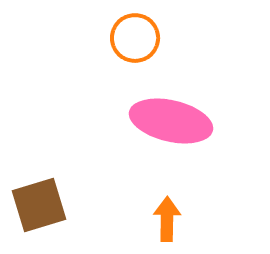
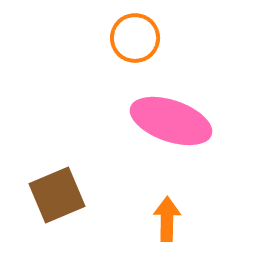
pink ellipse: rotated 6 degrees clockwise
brown square: moved 18 px right, 10 px up; rotated 6 degrees counterclockwise
